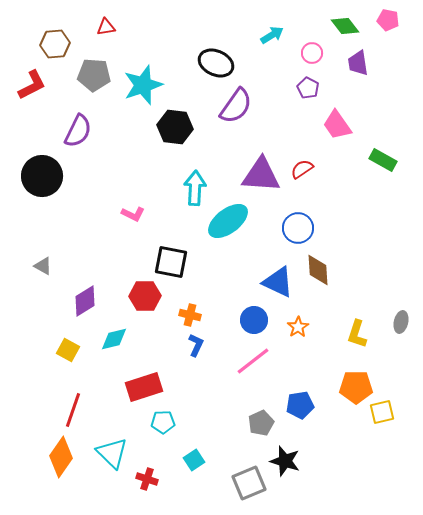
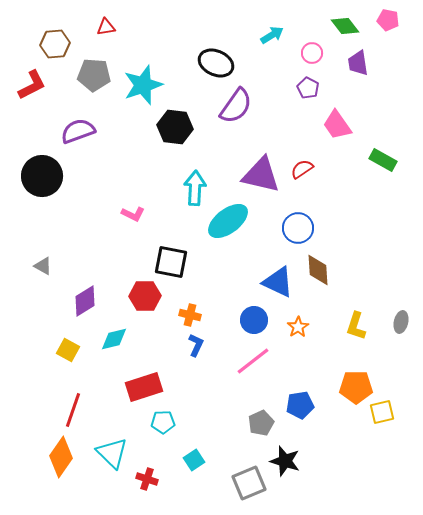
purple semicircle at (78, 131): rotated 136 degrees counterclockwise
purple triangle at (261, 175): rotated 9 degrees clockwise
yellow L-shape at (357, 334): moved 1 px left, 8 px up
